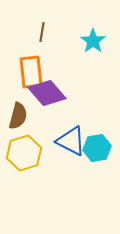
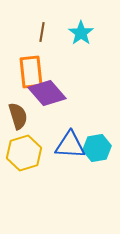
cyan star: moved 12 px left, 8 px up
brown semicircle: rotated 32 degrees counterclockwise
blue triangle: moved 1 px left, 4 px down; rotated 24 degrees counterclockwise
